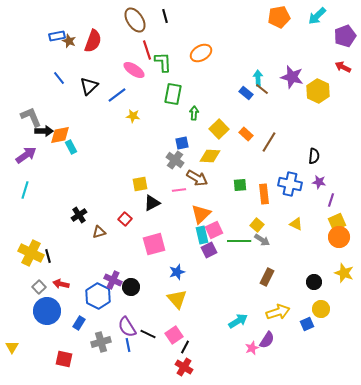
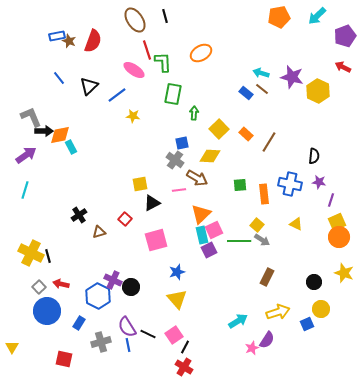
cyan arrow at (258, 78): moved 3 px right, 5 px up; rotated 70 degrees counterclockwise
pink square at (154, 244): moved 2 px right, 4 px up
